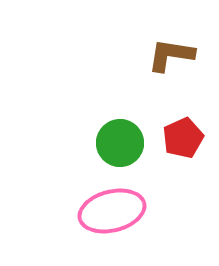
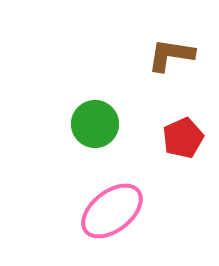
green circle: moved 25 px left, 19 px up
pink ellipse: rotated 24 degrees counterclockwise
